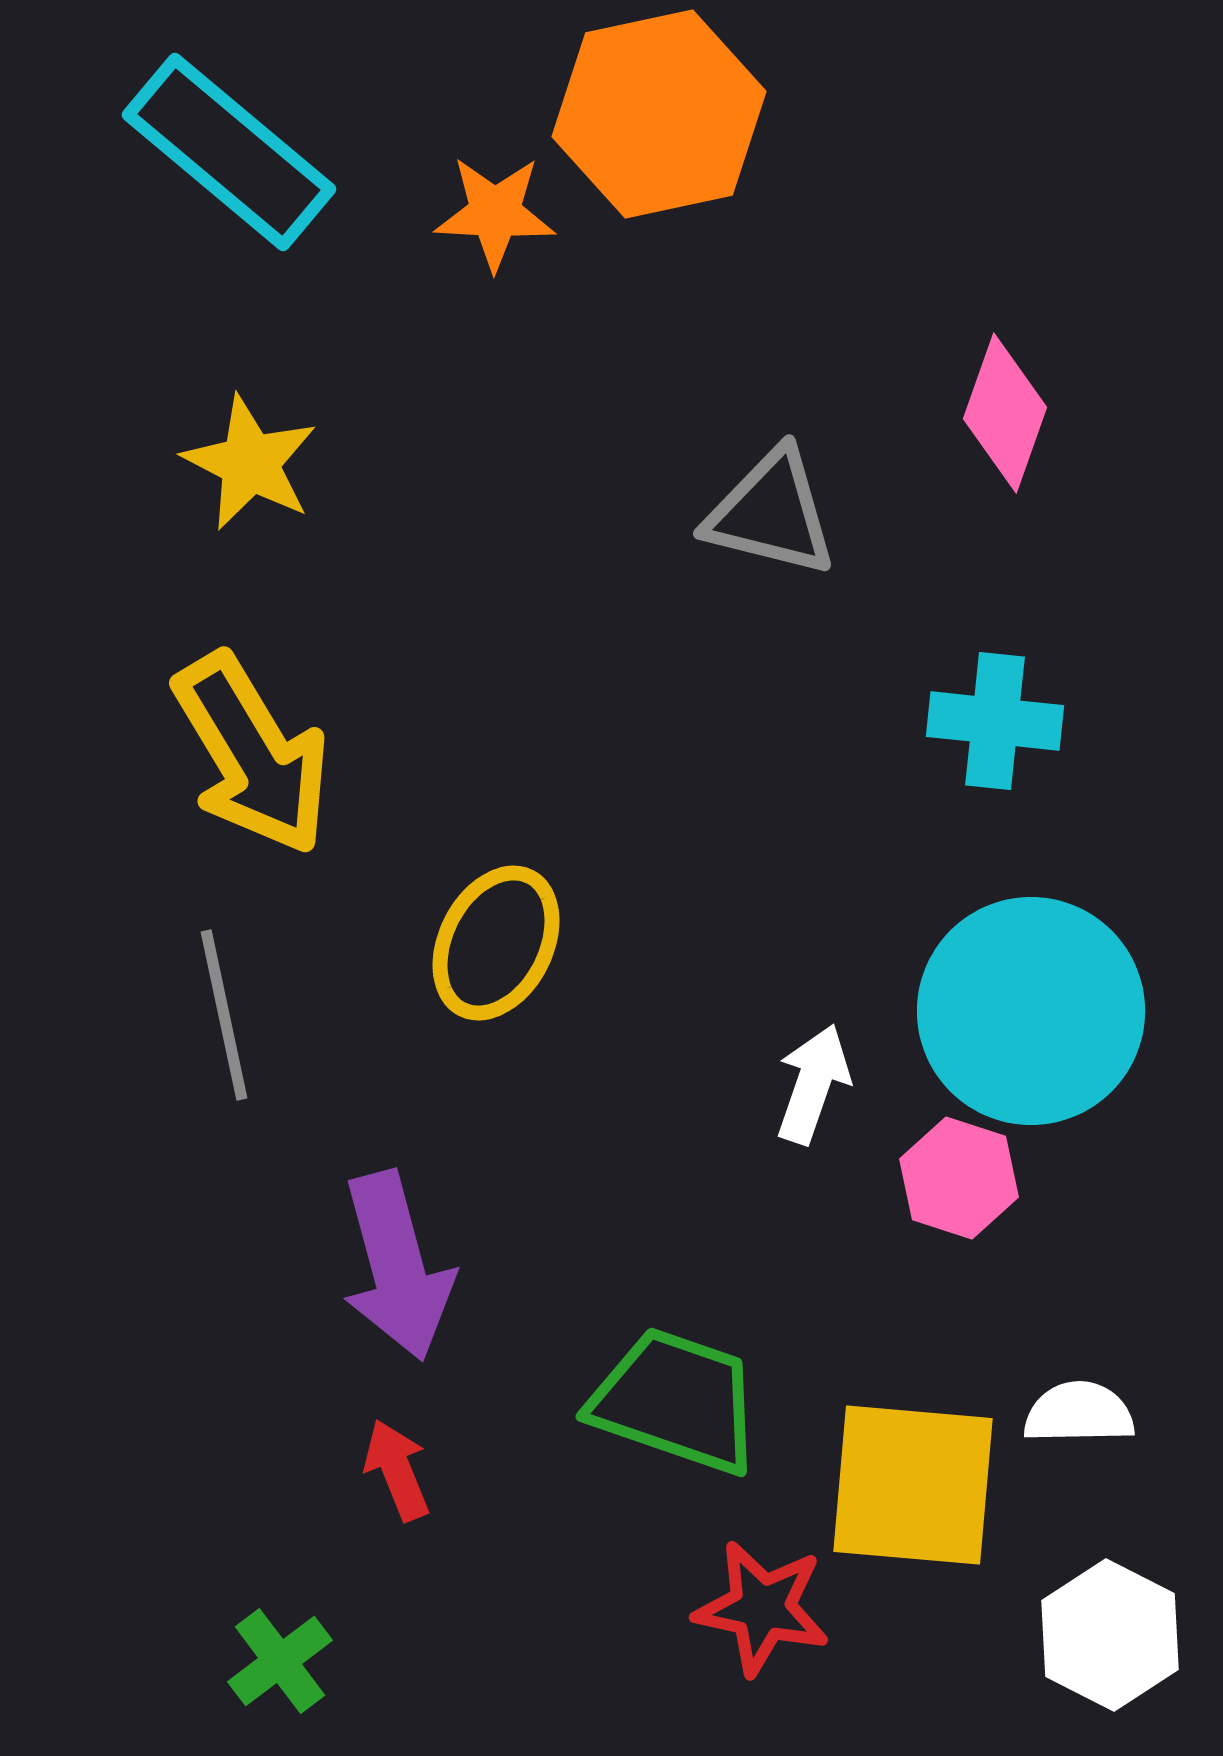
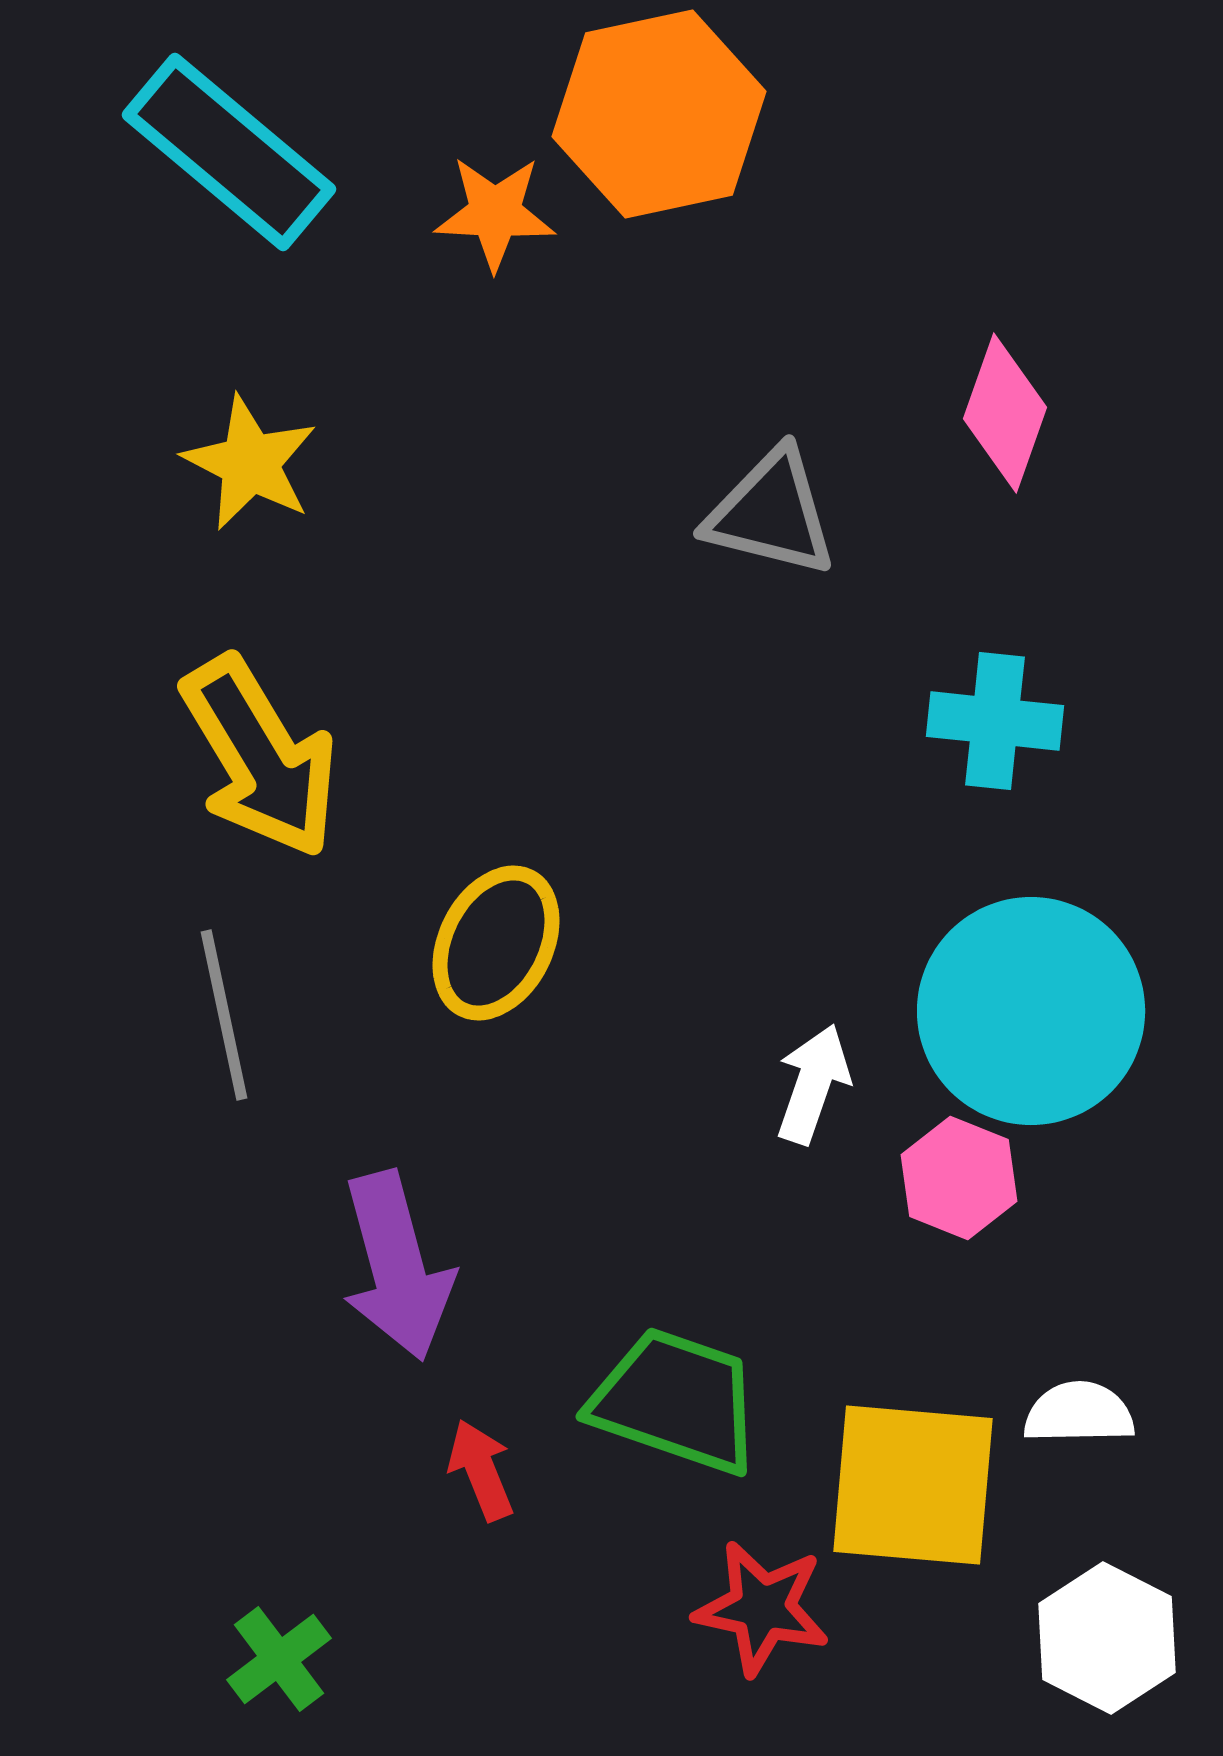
yellow arrow: moved 8 px right, 3 px down
pink hexagon: rotated 4 degrees clockwise
red arrow: moved 84 px right
white hexagon: moved 3 px left, 3 px down
green cross: moved 1 px left, 2 px up
